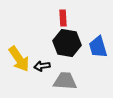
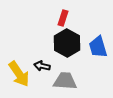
red rectangle: rotated 21 degrees clockwise
black hexagon: rotated 20 degrees clockwise
yellow arrow: moved 15 px down
black arrow: rotated 21 degrees clockwise
